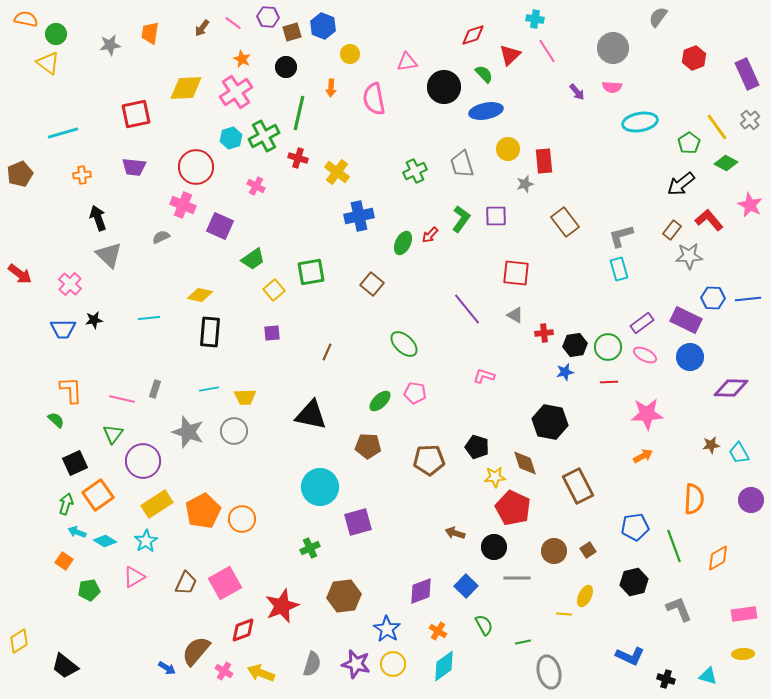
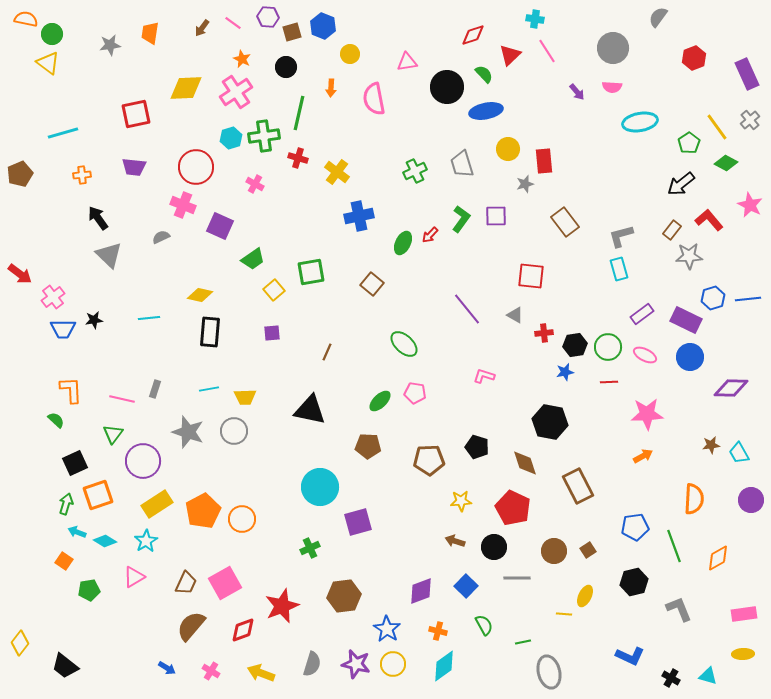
green circle at (56, 34): moved 4 px left
black circle at (444, 87): moved 3 px right
green cross at (264, 136): rotated 20 degrees clockwise
pink cross at (256, 186): moved 1 px left, 2 px up
black arrow at (98, 218): rotated 15 degrees counterclockwise
red square at (516, 273): moved 15 px right, 3 px down
pink cross at (70, 284): moved 17 px left, 13 px down; rotated 10 degrees clockwise
blue hexagon at (713, 298): rotated 20 degrees counterclockwise
purple rectangle at (642, 323): moved 9 px up
black triangle at (311, 415): moved 1 px left, 5 px up
yellow star at (495, 477): moved 34 px left, 24 px down
orange square at (98, 495): rotated 16 degrees clockwise
brown arrow at (455, 533): moved 8 px down
orange cross at (438, 631): rotated 18 degrees counterclockwise
yellow diamond at (19, 641): moved 1 px right, 2 px down; rotated 20 degrees counterclockwise
brown semicircle at (196, 651): moved 5 px left, 25 px up
pink cross at (224, 671): moved 13 px left
black cross at (666, 679): moved 5 px right, 1 px up; rotated 12 degrees clockwise
